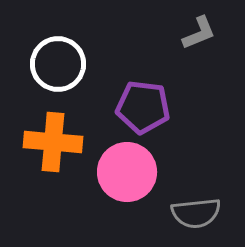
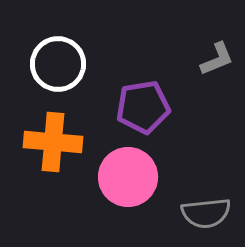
gray L-shape: moved 18 px right, 26 px down
purple pentagon: rotated 16 degrees counterclockwise
pink circle: moved 1 px right, 5 px down
gray semicircle: moved 10 px right
